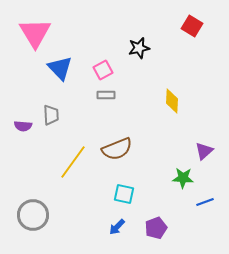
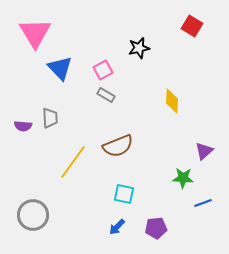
gray rectangle: rotated 30 degrees clockwise
gray trapezoid: moved 1 px left, 3 px down
brown semicircle: moved 1 px right, 3 px up
blue line: moved 2 px left, 1 px down
purple pentagon: rotated 15 degrees clockwise
